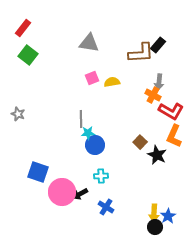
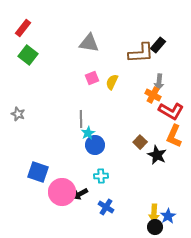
yellow semicircle: rotated 56 degrees counterclockwise
cyan star: rotated 24 degrees counterclockwise
